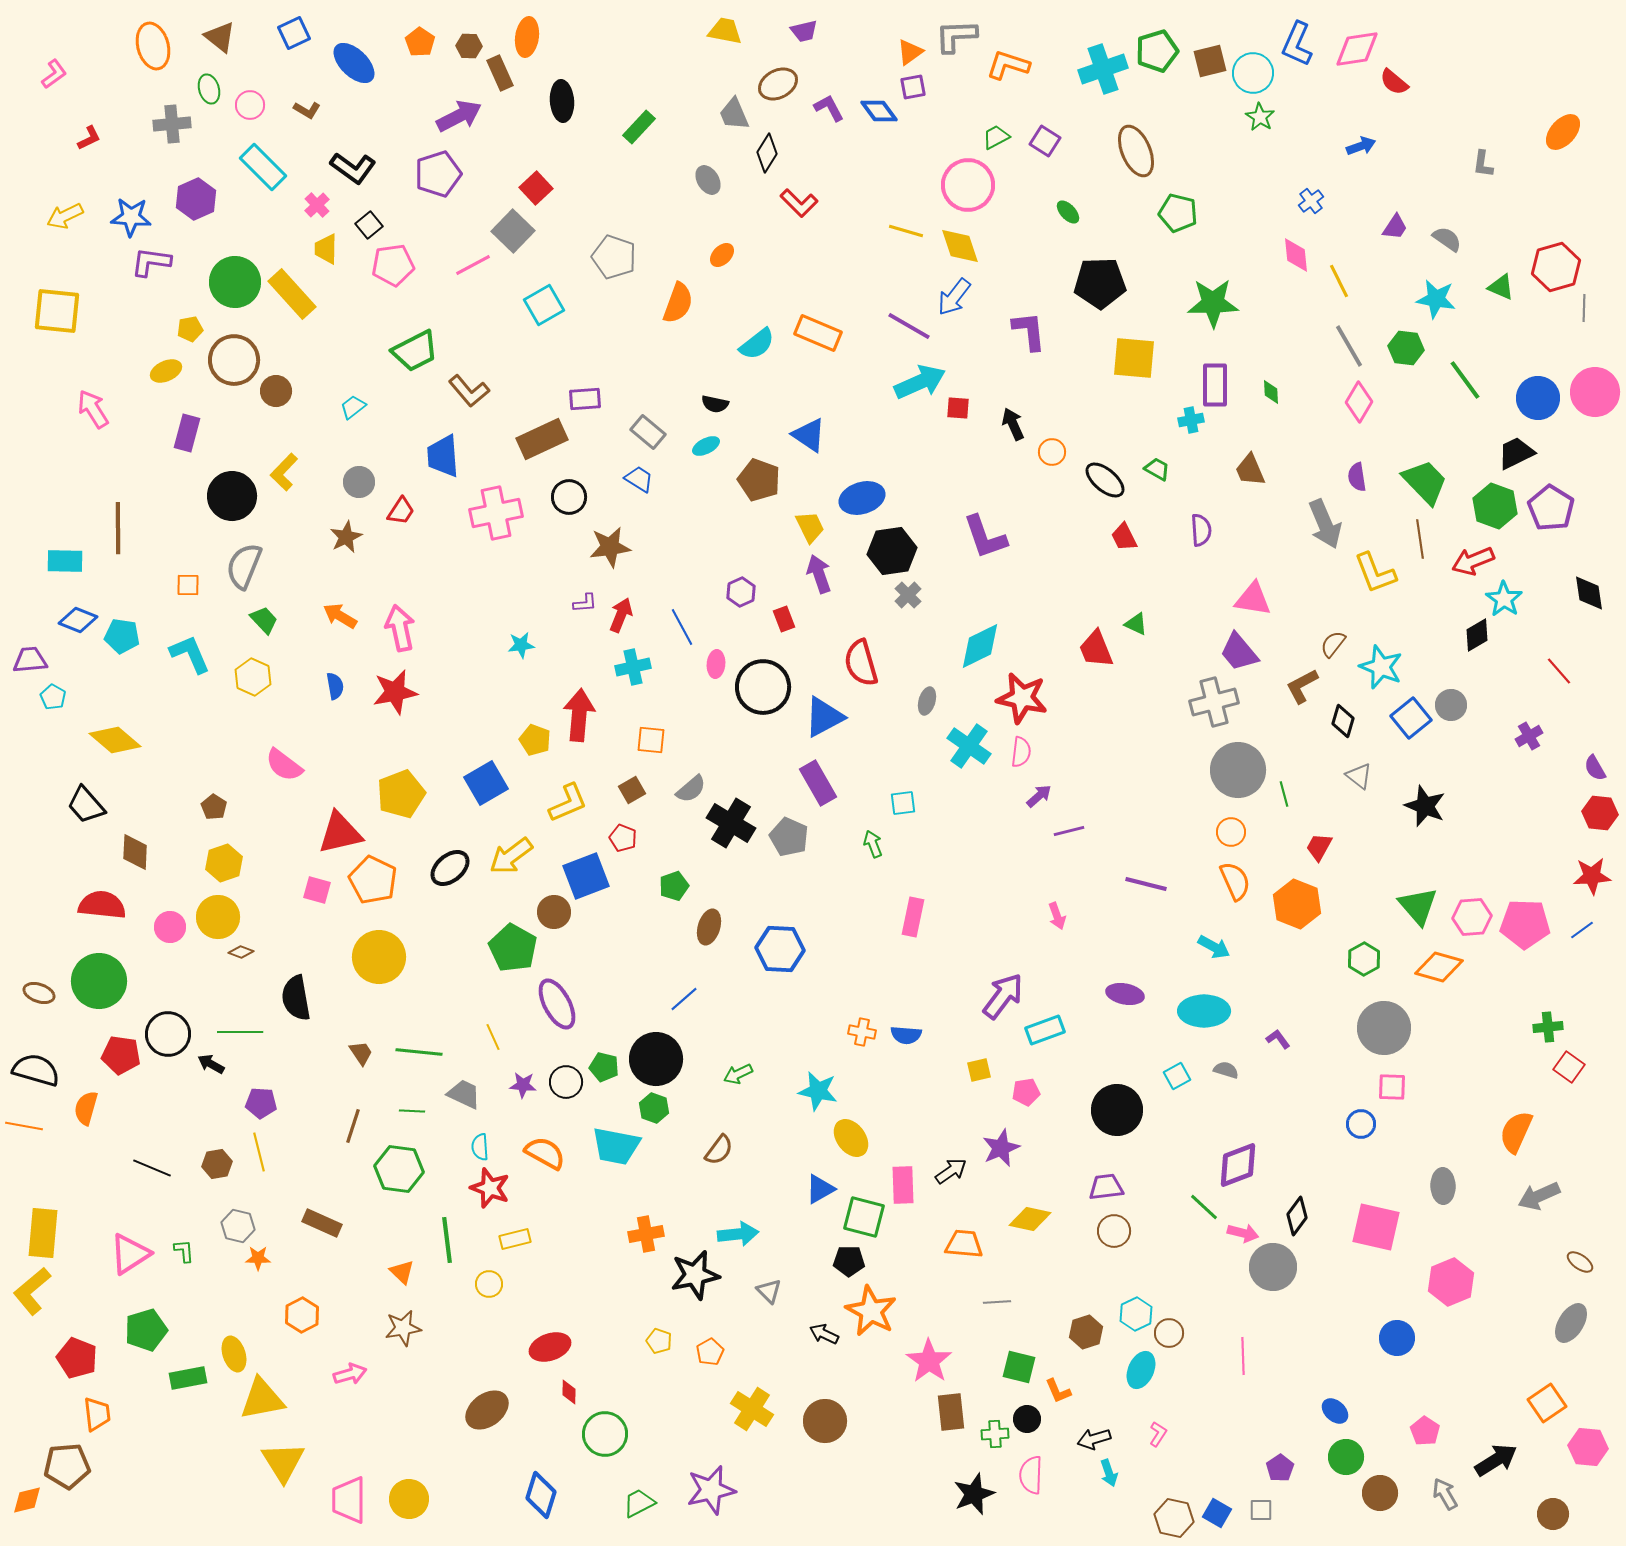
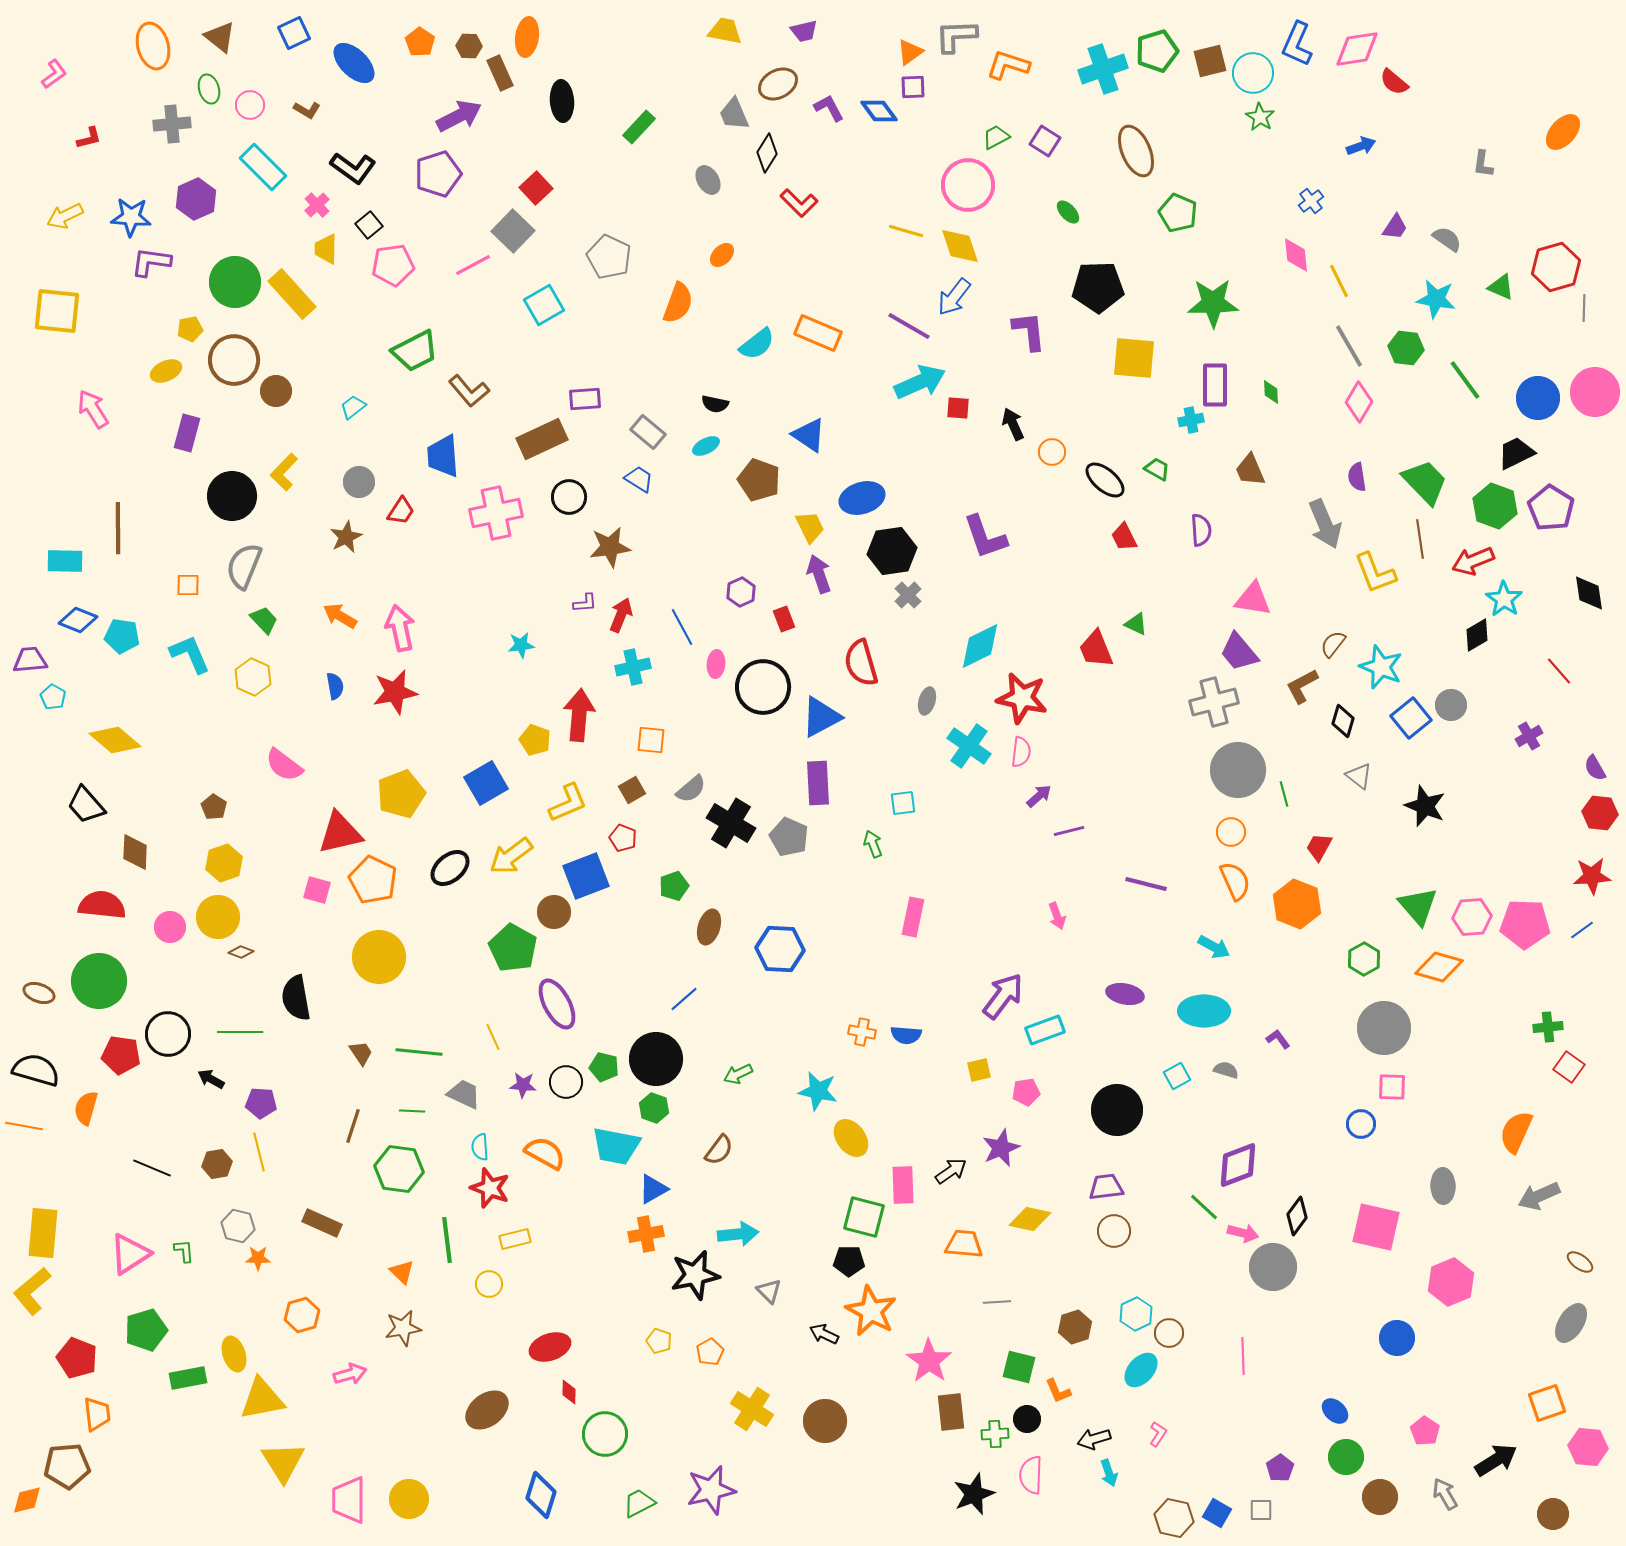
purple square at (913, 87): rotated 8 degrees clockwise
red L-shape at (89, 138): rotated 12 degrees clockwise
green pentagon at (1178, 213): rotated 9 degrees clockwise
gray pentagon at (614, 257): moved 5 px left; rotated 6 degrees clockwise
black pentagon at (1100, 283): moved 2 px left, 4 px down
blue triangle at (824, 717): moved 3 px left
purple rectangle at (818, 783): rotated 27 degrees clockwise
black arrow at (211, 1064): moved 15 px down
blue triangle at (820, 1189): moved 167 px left
orange hexagon at (302, 1315): rotated 12 degrees clockwise
brown hexagon at (1086, 1332): moved 11 px left, 5 px up
cyan ellipse at (1141, 1370): rotated 18 degrees clockwise
orange square at (1547, 1403): rotated 15 degrees clockwise
brown circle at (1380, 1493): moved 4 px down
